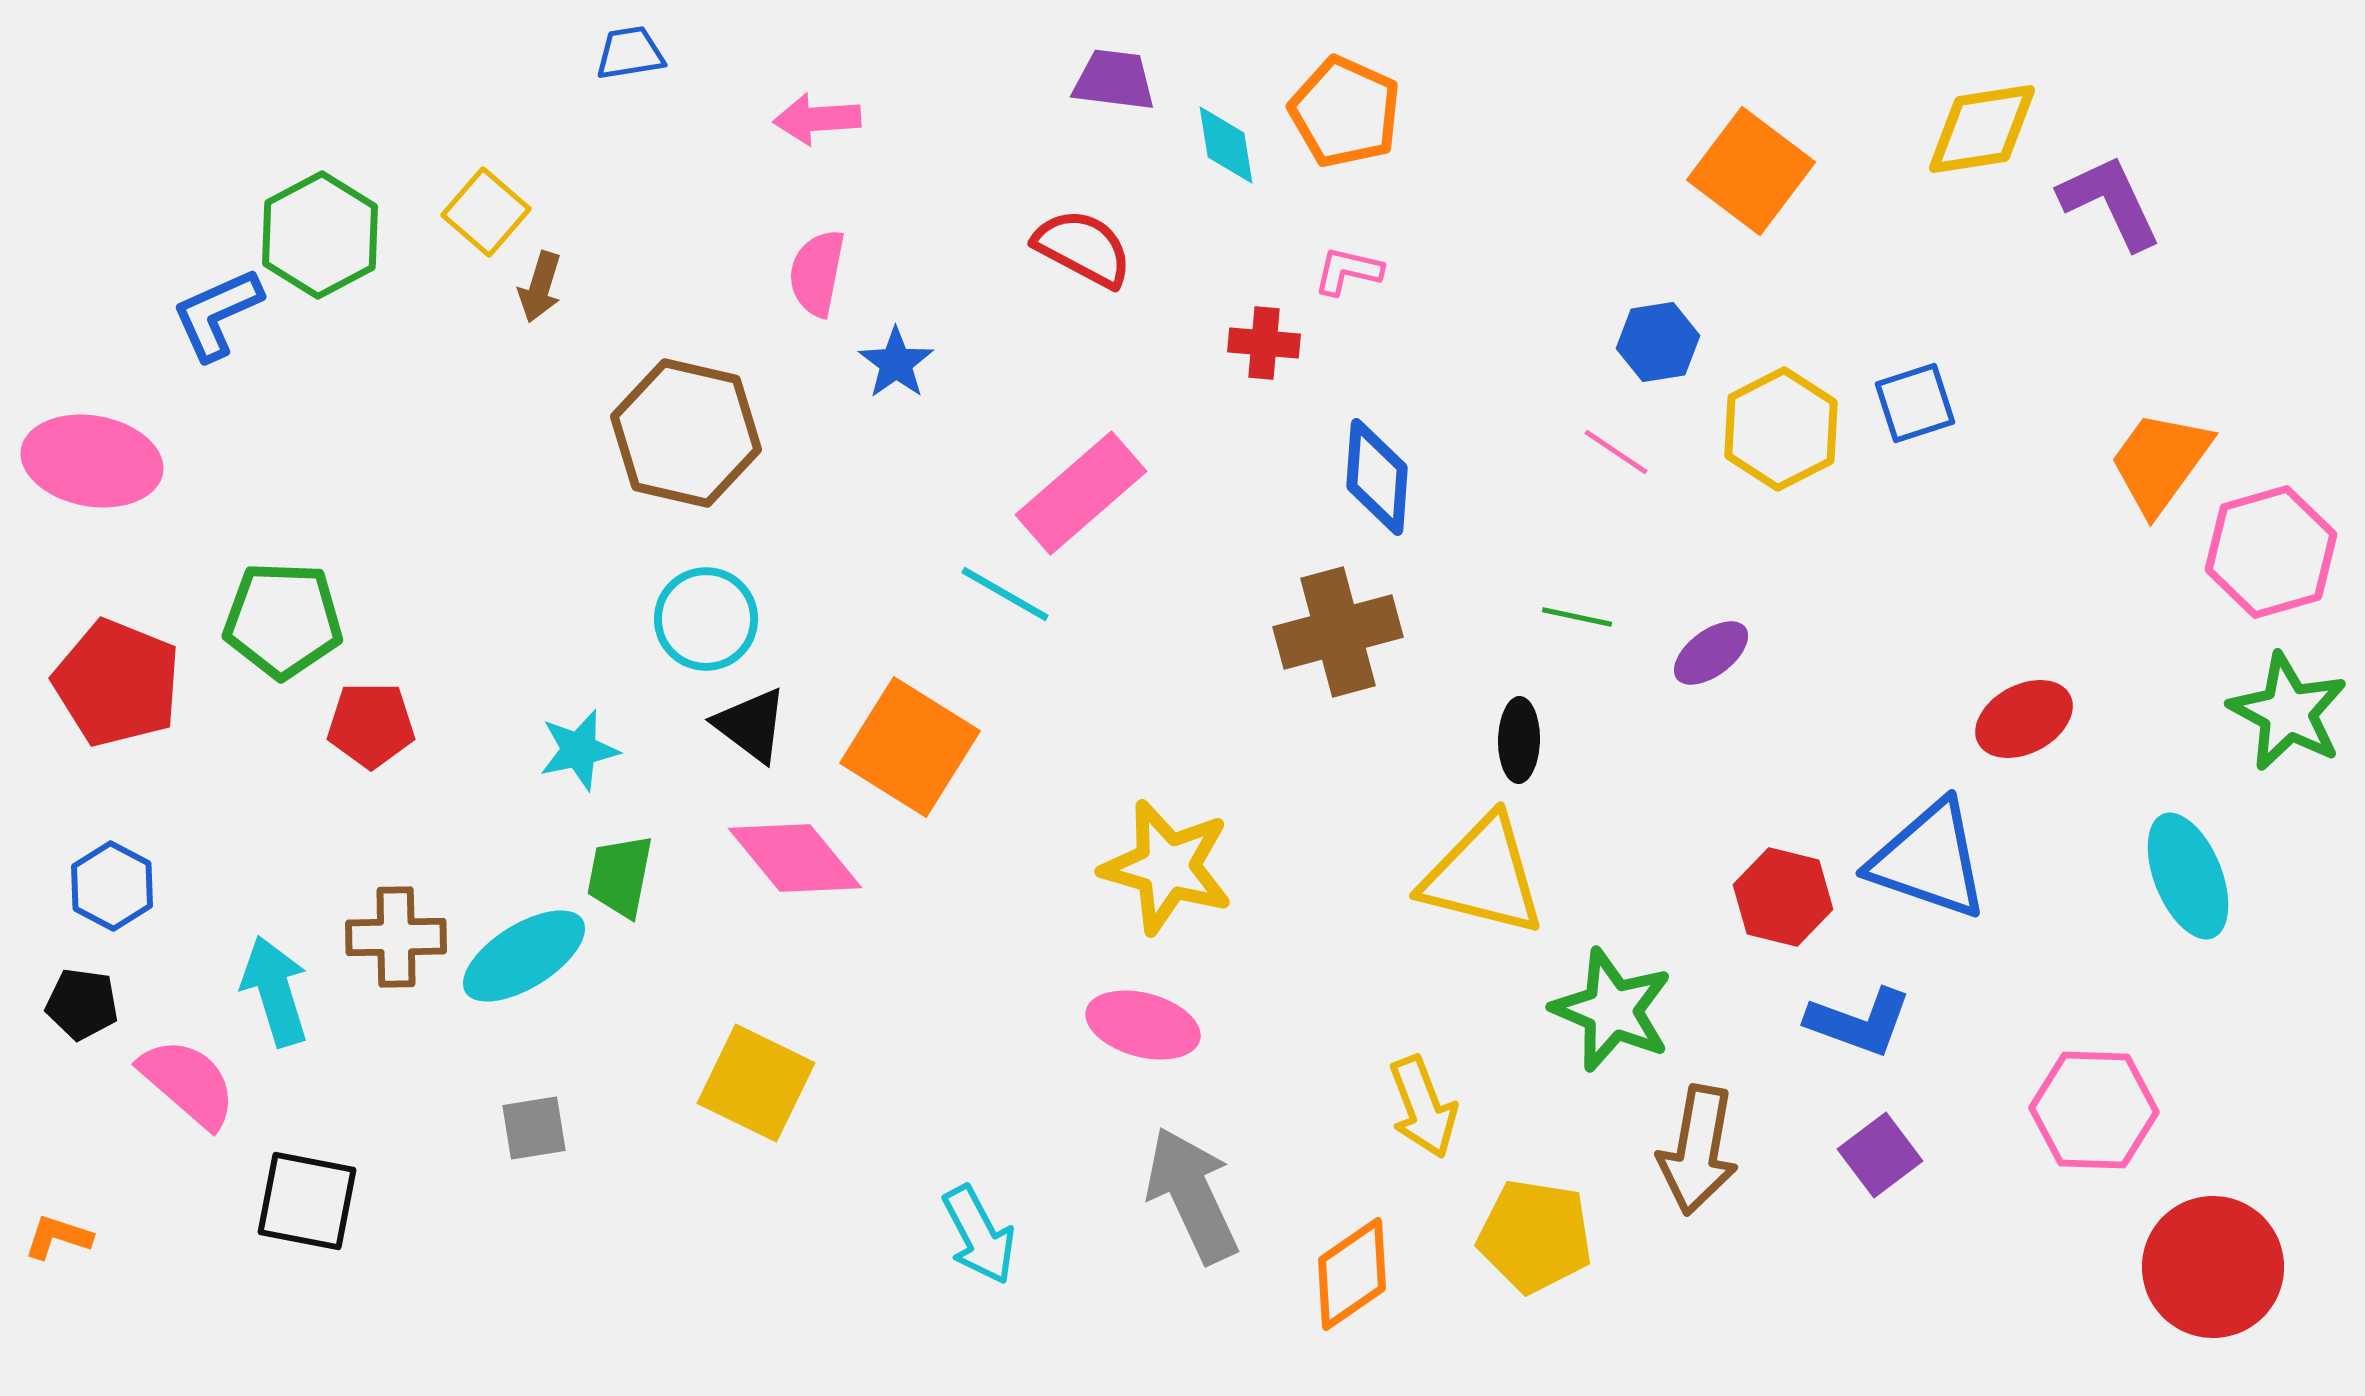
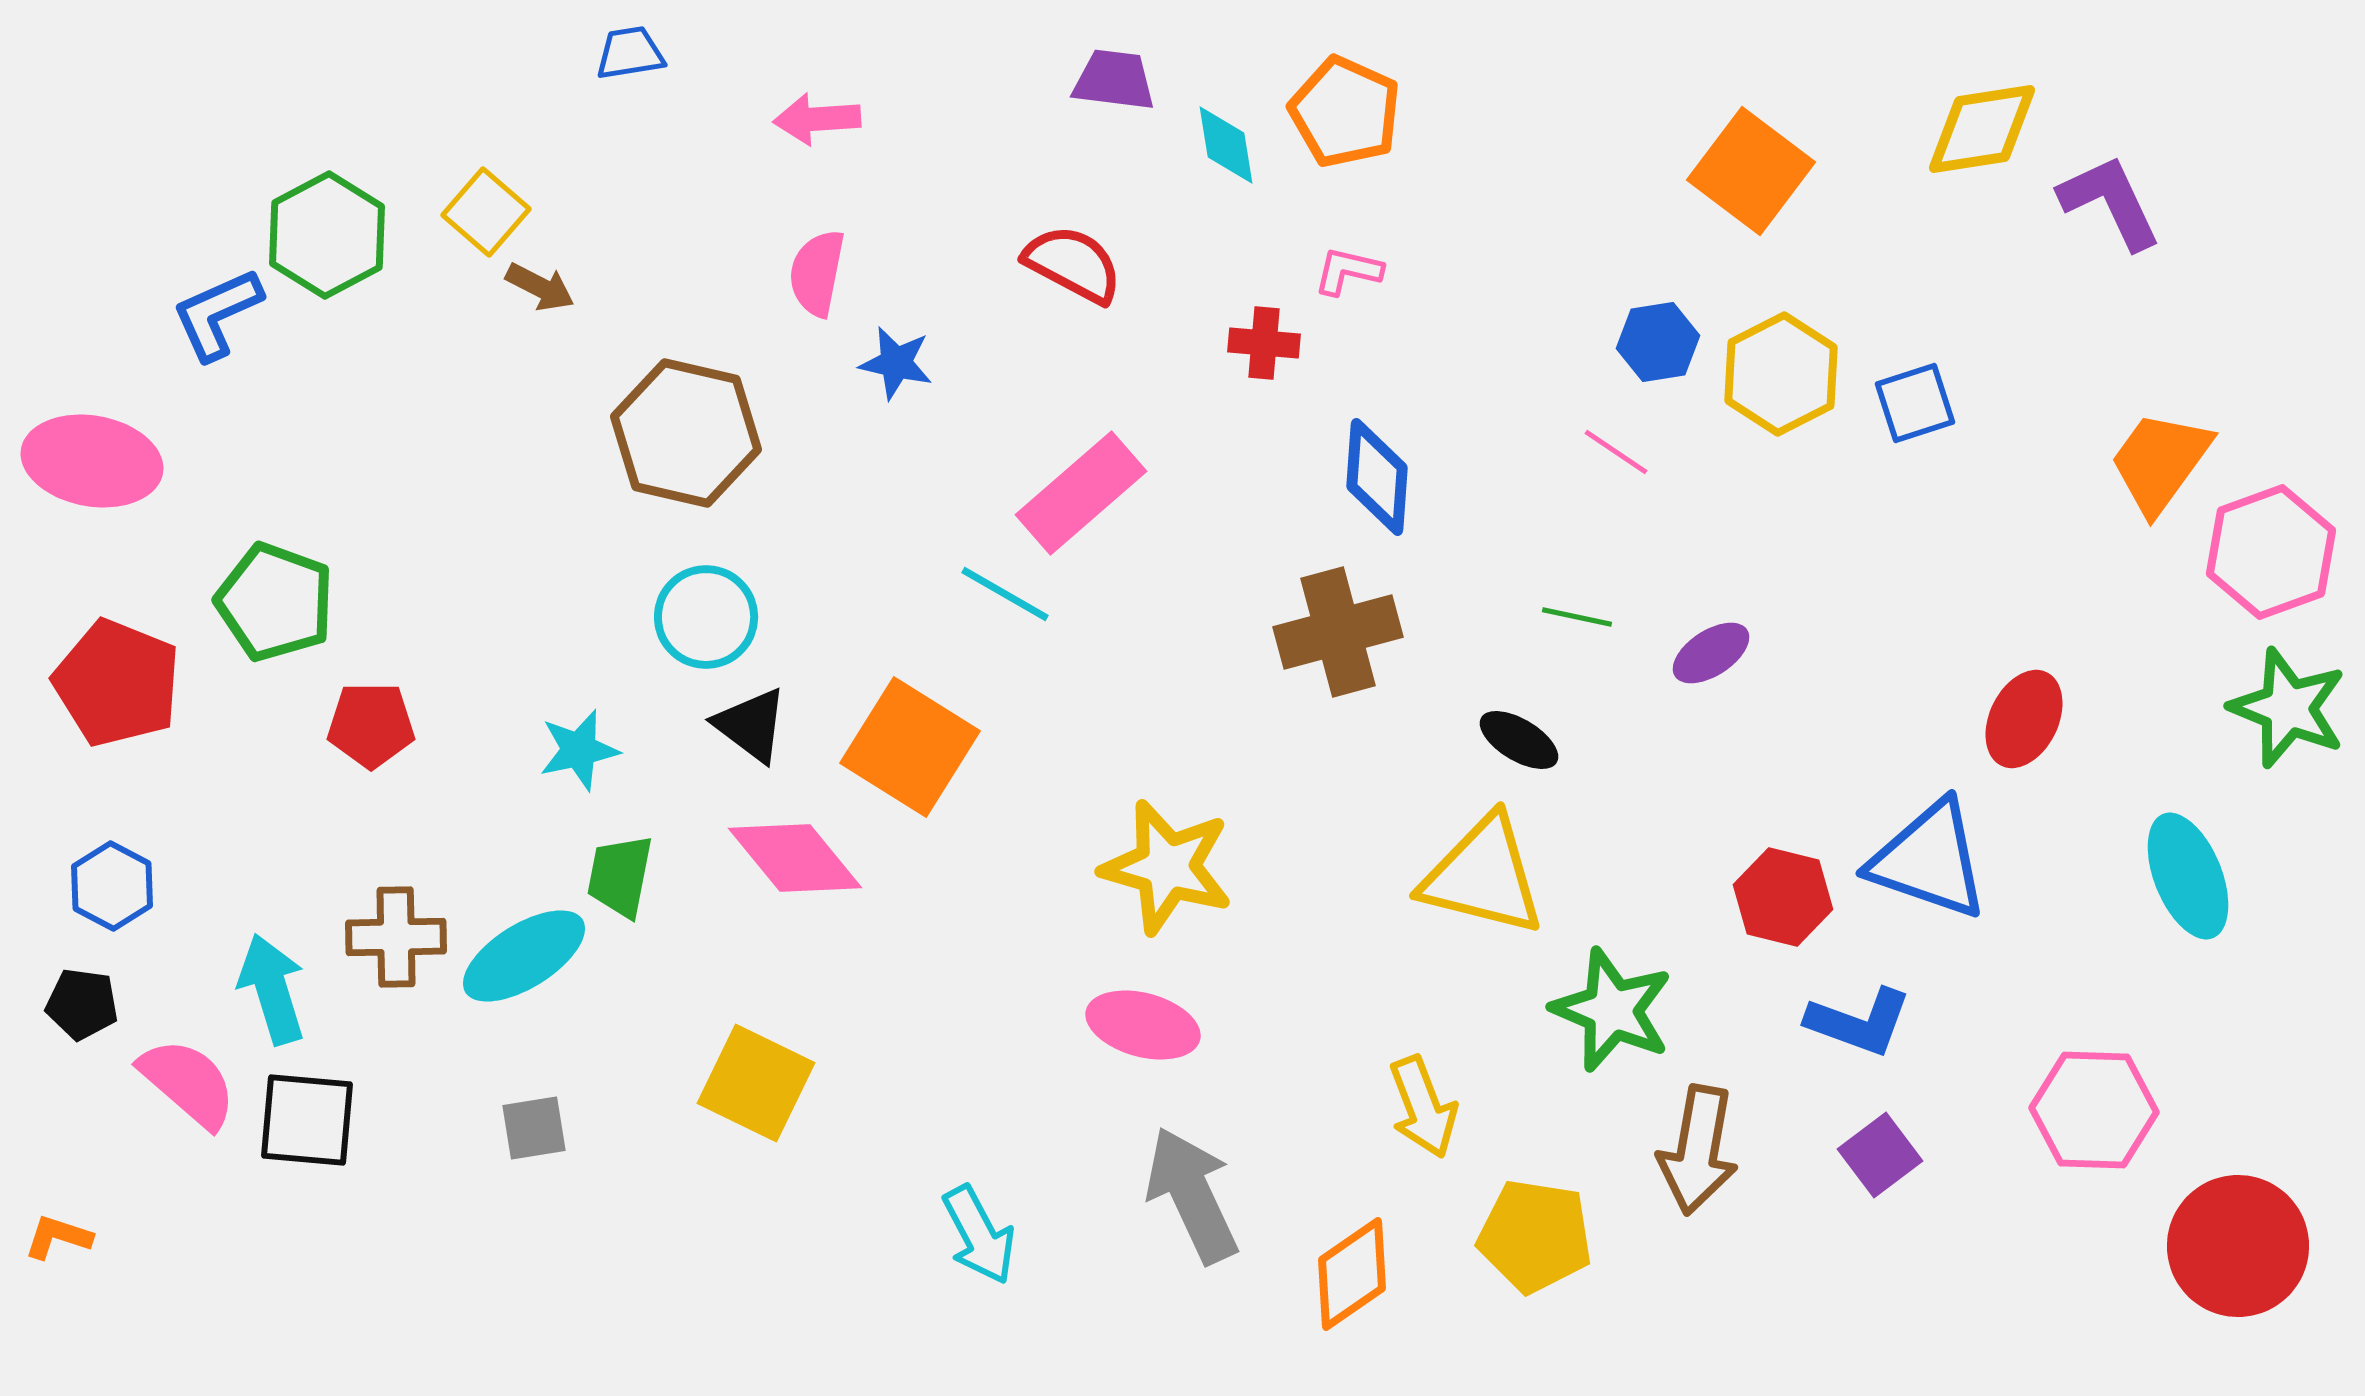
green hexagon at (320, 235): moved 7 px right
red semicircle at (1083, 248): moved 10 px left, 16 px down
brown arrow at (540, 287): rotated 80 degrees counterclockwise
blue star at (896, 363): rotated 24 degrees counterclockwise
yellow hexagon at (1781, 429): moved 55 px up
pink hexagon at (2271, 552): rotated 4 degrees counterclockwise
cyan circle at (706, 619): moved 2 px up
green pentagon at (283, 620): moved 8 px left, 18 px up; rotated 18 degrees clockwise
purple ellipse at (1711, 653): rotated 4 degrees clockwise
green star at (2288, 712): moved 4 px up; rotated 6 degrees counterclockwise
red ellipse at (2024, 719): rotated 36 degrees counterclockwise
black ellipse at (1519, 740): rotated 60 degrees counterclockwise
cyan arrow at (275, 991): moved 3 px left, 2 px up
black square at (307, 1201): moved 81 px up; rotated 6 degrees counterclockwise
red circle at (2213, 1267): moved 25 px right, 21 px up
